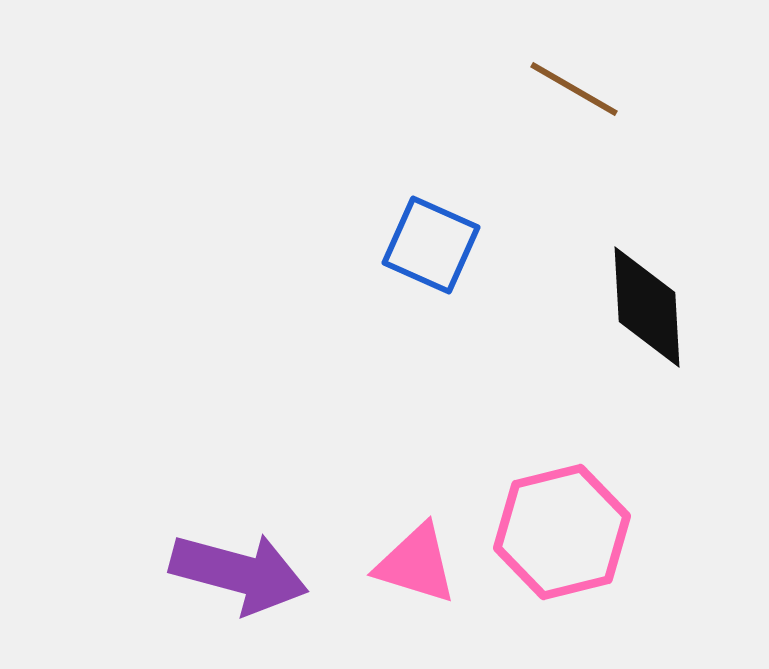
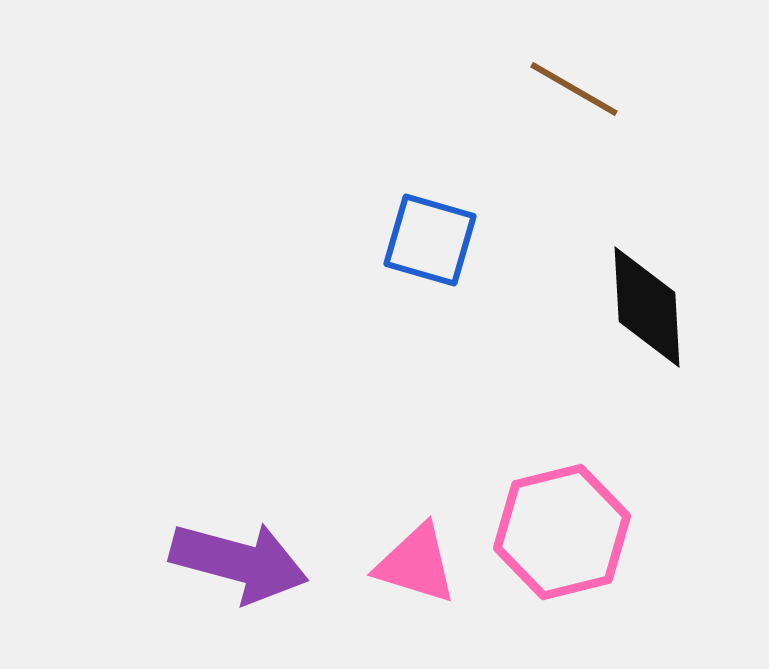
blue square: moved 1 px left, 5 px up; rotated 8 degrees counterclockwise
purple arrow: moved 11 px up
